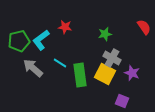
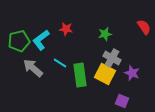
red star: moved 1 px right, 2 px down
